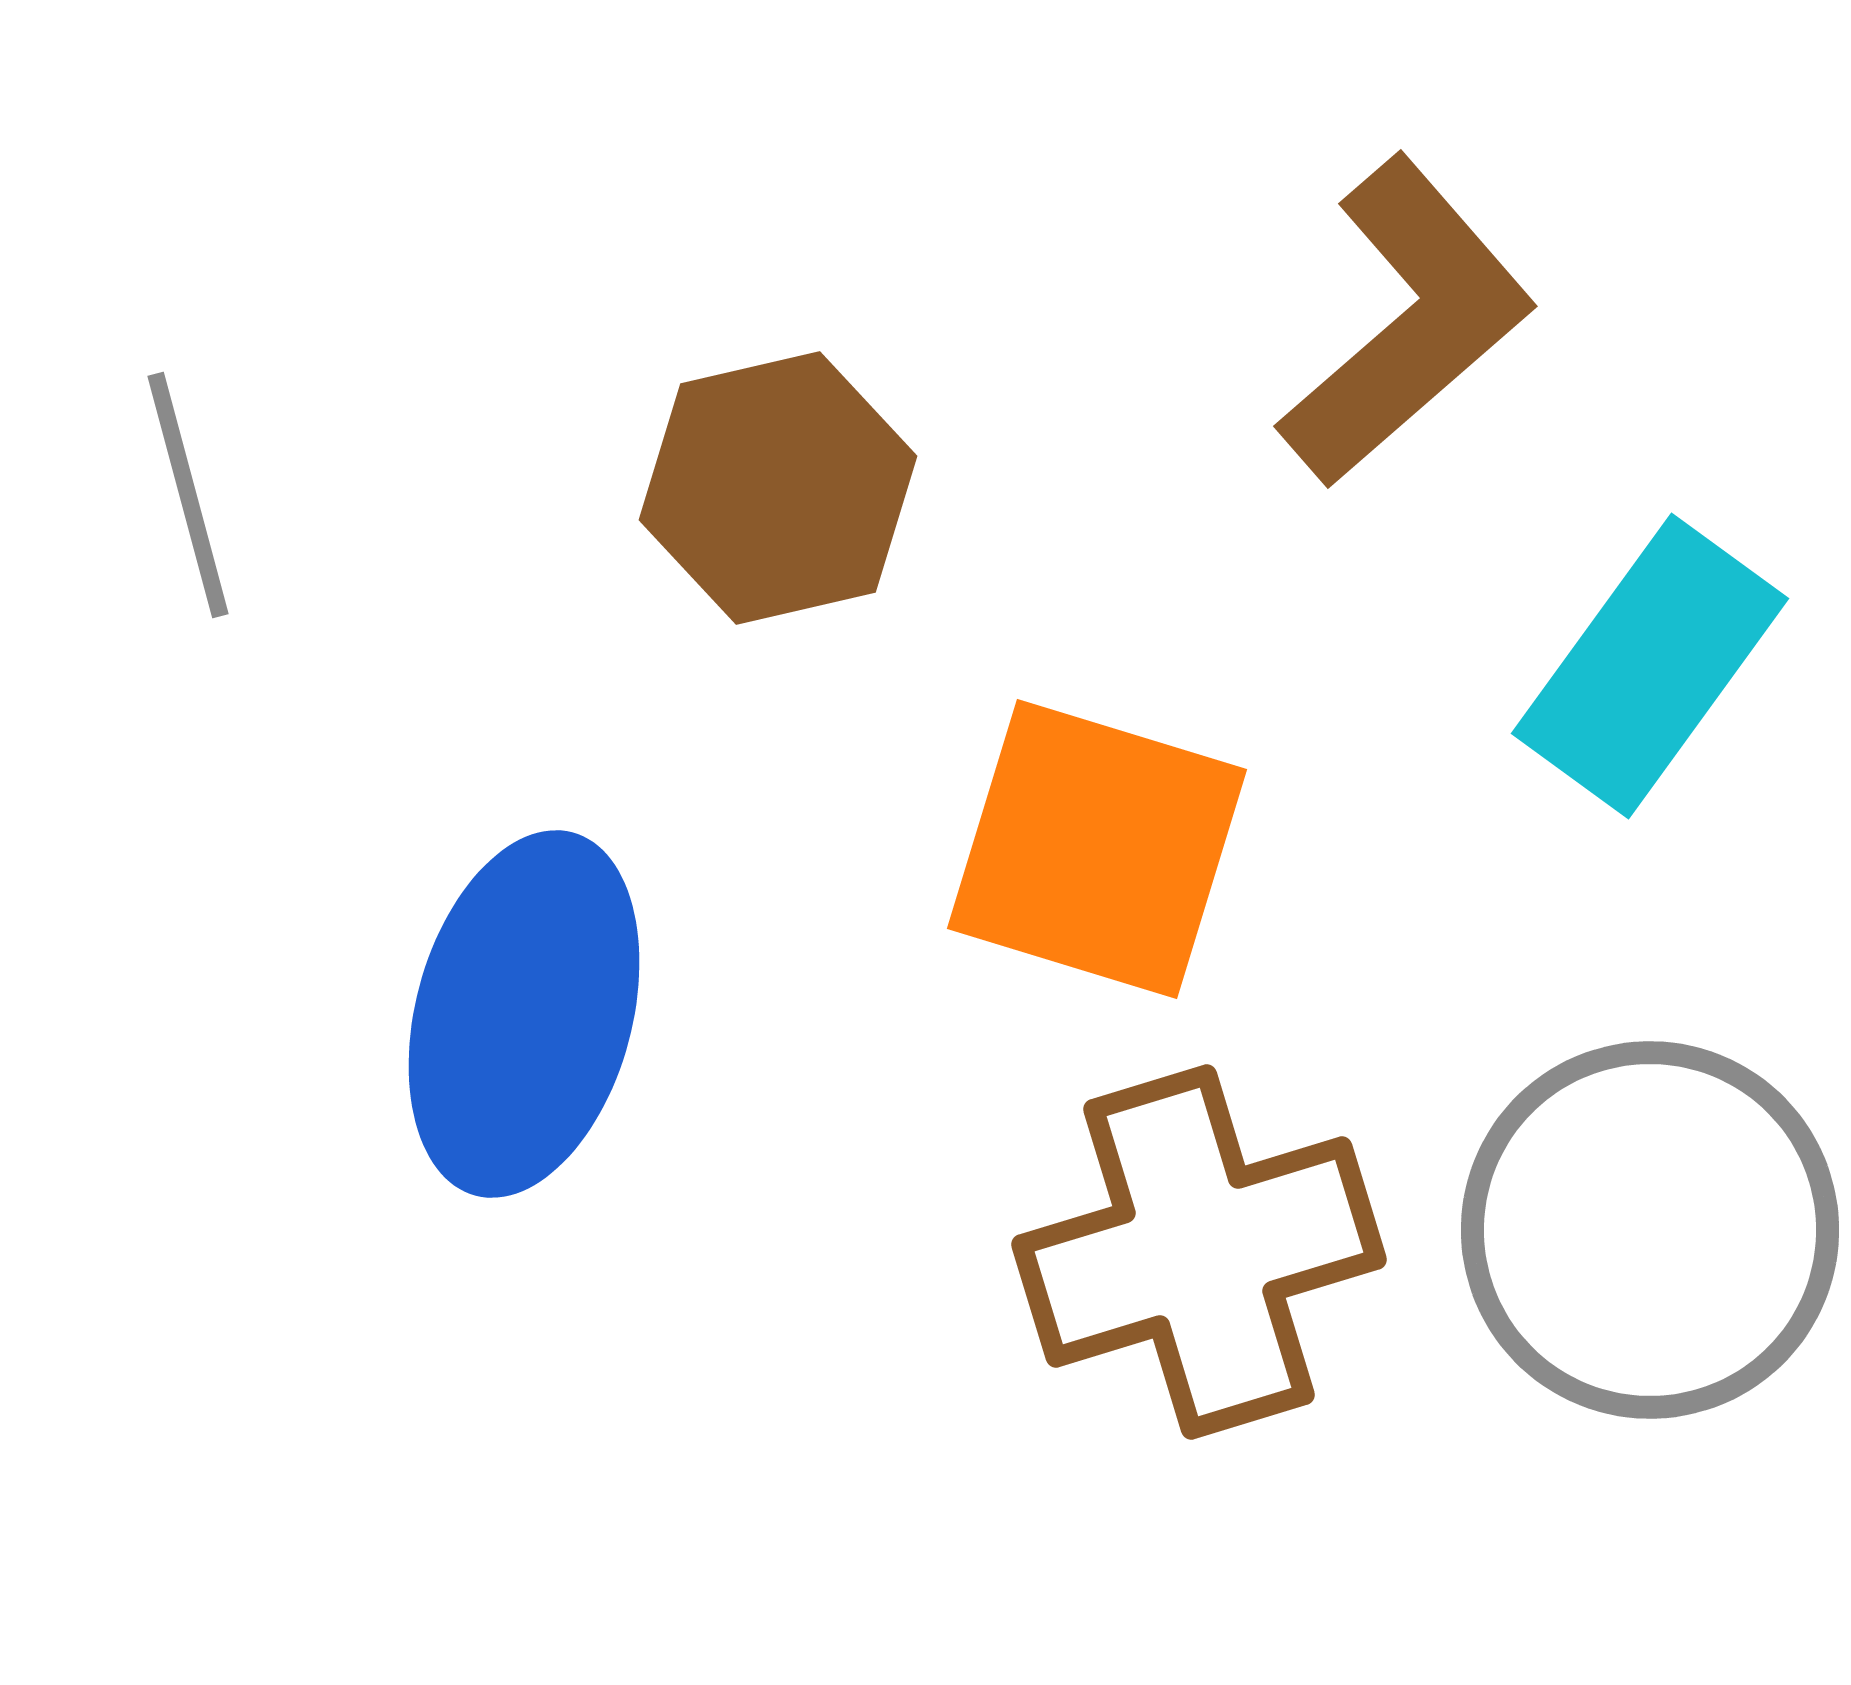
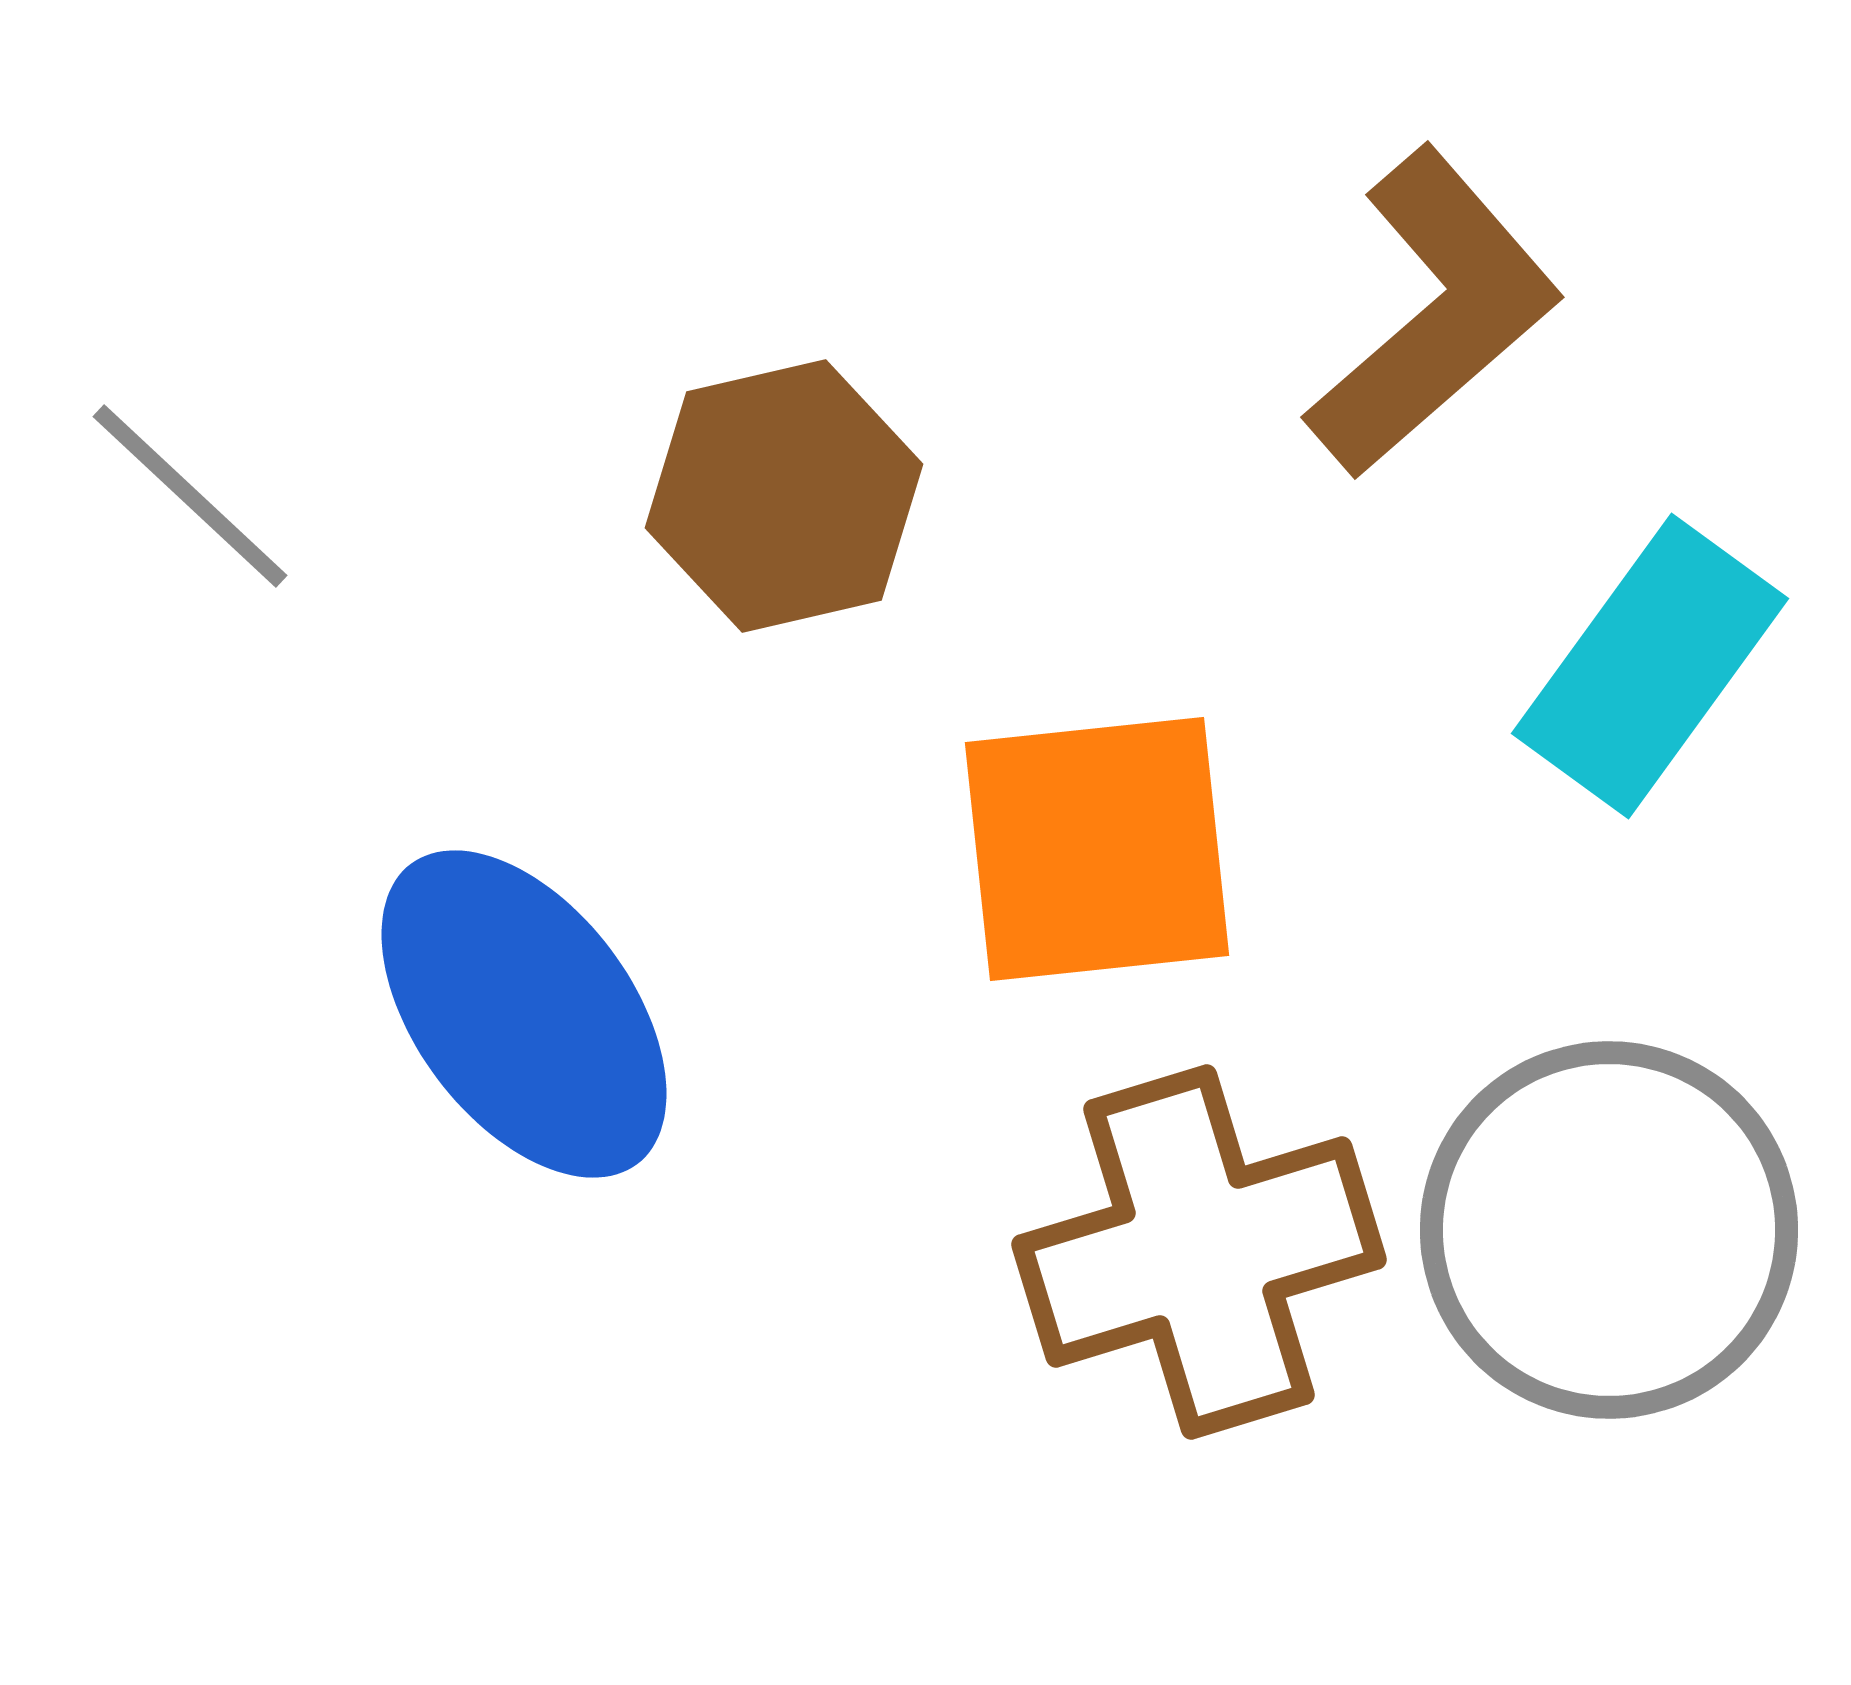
brown L-shape: moved 27 px right, 9 px up
brown hexagon: moved 6 px right, 8 px down
gray line: moved 2 px right, 1 px down; rotated 32 degrees counterclockwise
orange square: rotated 23 degrees counterclockwise
blue ellipse: rotated 52 degrees counterclockwise
gray circle: moved 41 px left
